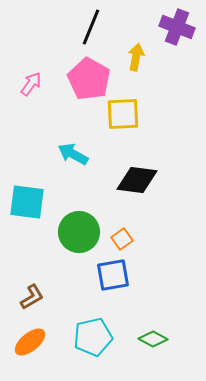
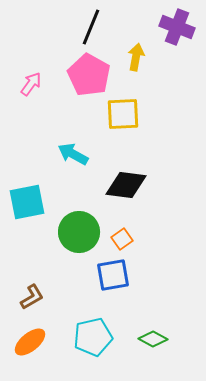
pink pentagon: moved 4 px up
black diamond: moved 11 px left, 5 px down
cyan square: rotated 18 degrees counterclockwise
